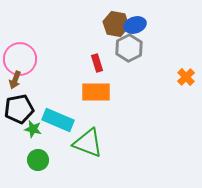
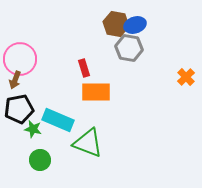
gray hexagon: rotated 24 degrees counterclockwise
red rectangle: moved 13 px left, 5 px down
green circle: moved 2 px right
